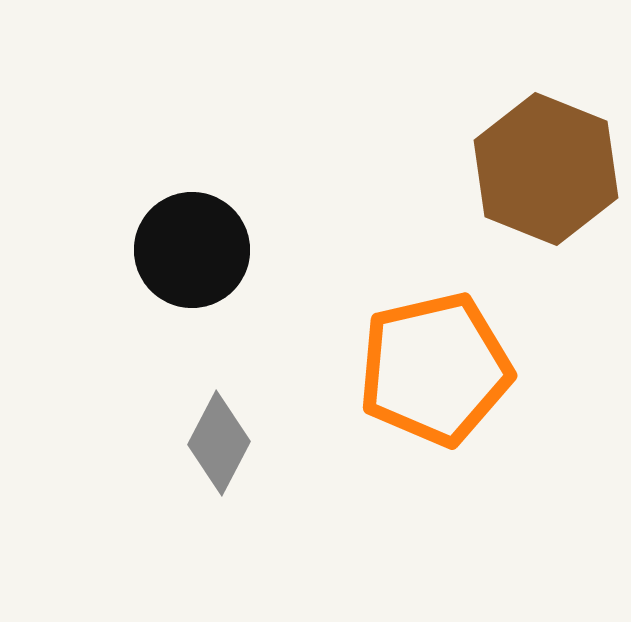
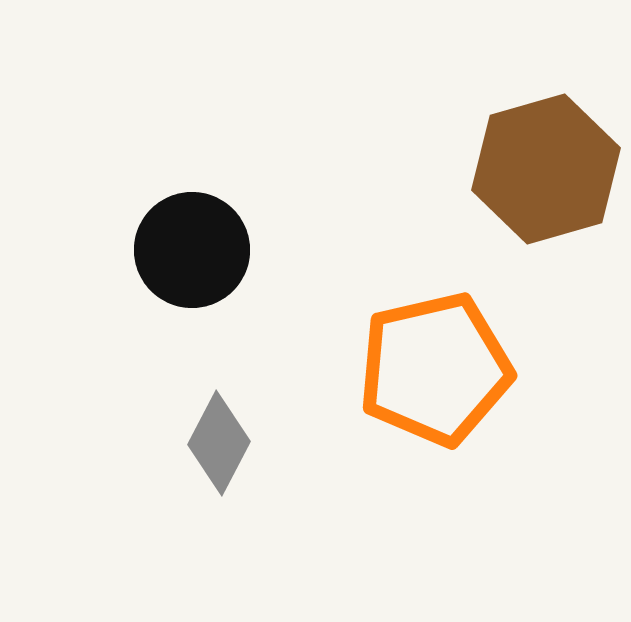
brown hexagon: rotated 22 degrees clockwise
